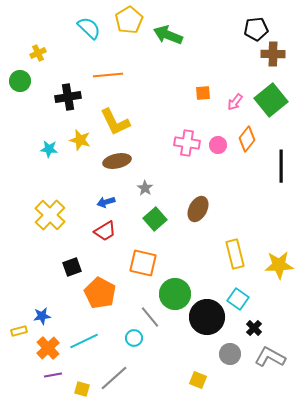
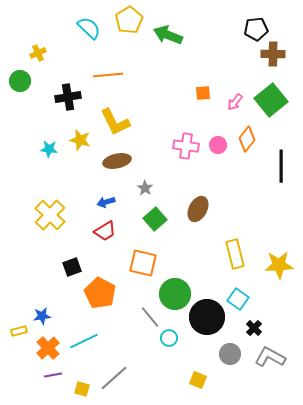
pink cross at (187, 143): moved 1 px left, 3 px down
cyan circle at (134, 338): moved 35 px right
